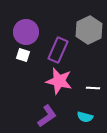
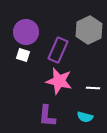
purple L-shape: rotated 130 degrees clockwise
